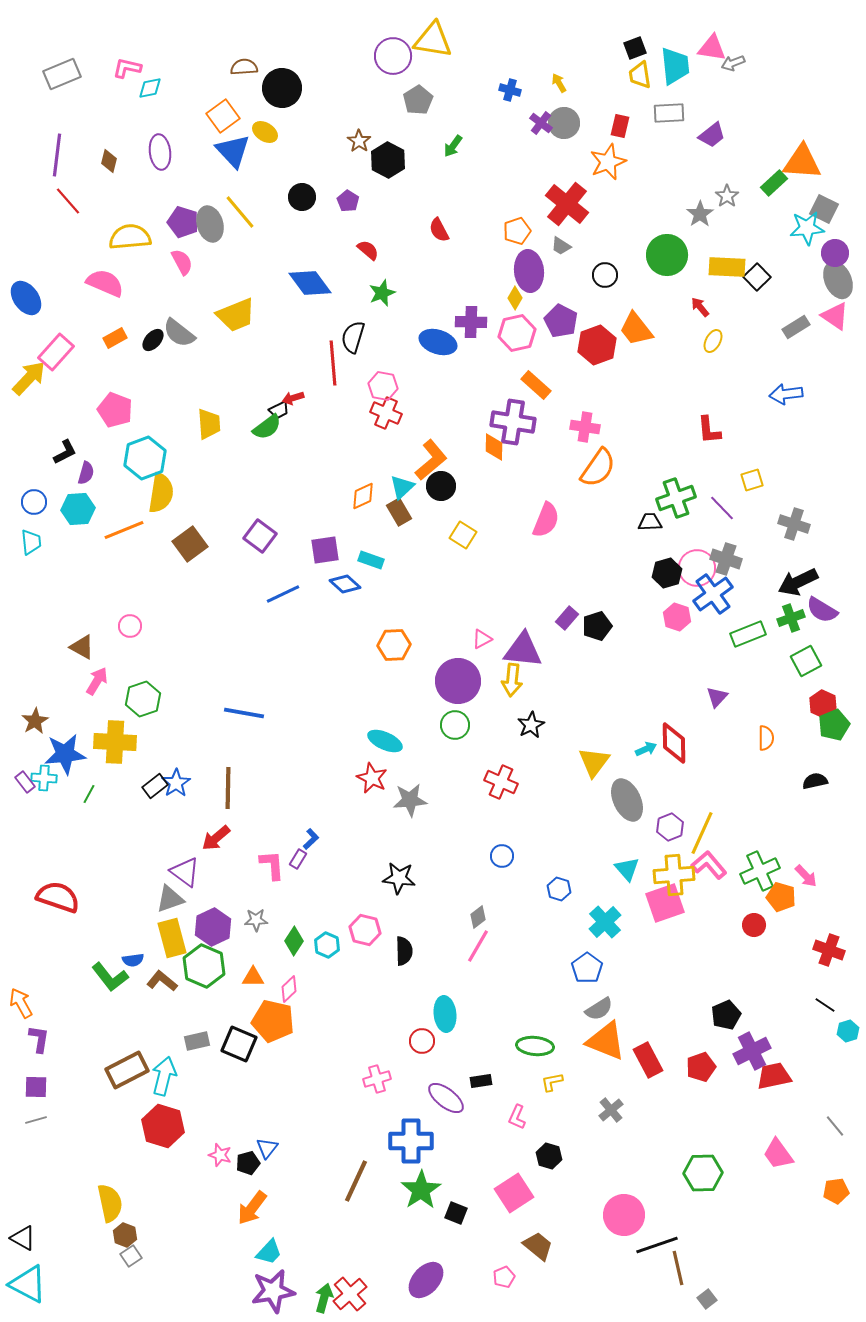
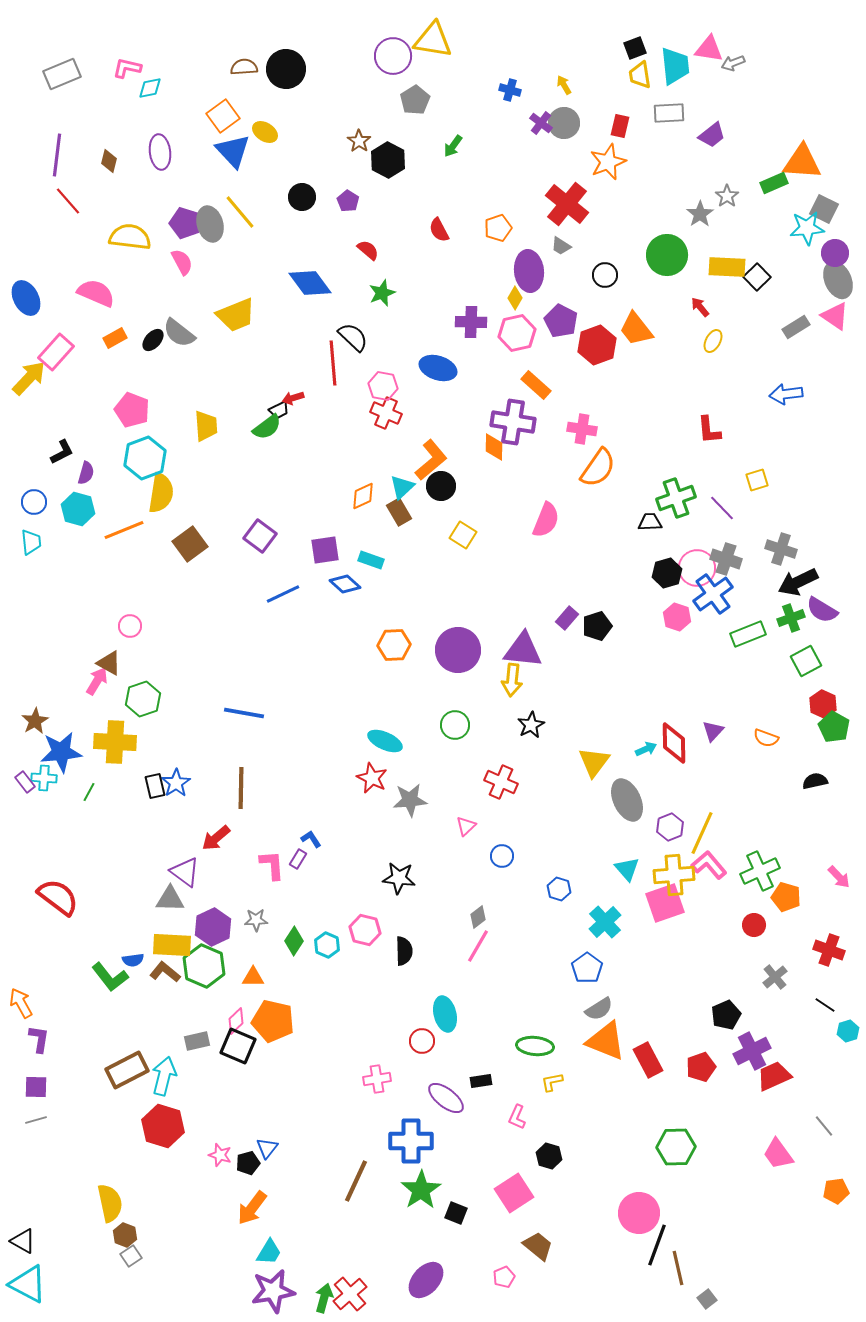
pink triangle at (712, 48): moved 3 px left, 1 px down
yellow arrow at (559, 83): moved 5 px right, 2 px down
black circle at (282, 88): moved 4 px right, 19 px up
gray pentagon at (418, 100): moved 3 px left
green rectangle at (774, 183): rotated 20 degrees clockwise
purple pentagon at (183, 222): moved 2 px right, 1 px down
orange pentagon at (517, 231): moved 19 px left, 3 px up
yellow semicircle at (130, 237): rotated 12 degrees clockwise
pink semicircle at (105, 283): moved 9 px left, 10 px down
blue ellipse at (26, 298): rotated 8 degrees clockwise
black semicircle at (353, 337): rotated 116 degrees clockwise
blue ellipse at (438, 342): moved 26 px down
pink pentagon at (115, 410): moved 17 px right
yellow trapezoid at (209, 424): moved 3 px left, 2 px down
pink cross at (585, 427): moved 3 px left, 2 px down
black L-shape at (65, 452): moved 3 px left
yellow square at (752, 480): moved 5 px right
cyan hexagon at (78, 509): rotated 20 degrees clockwise
gray cross at (794, 524): moved 13 px left, 25 px down
pink triangle at (482, 639): moved 16 px left, 187 px down; rotated 15 degrees counterclockwise
brown triangle at (82, 647): moved 27 px right, 16 px down
purple circle at (458, 681): moved 31 px up
purple triangle at (717, 697): moved 4 px left, 34 px down
green pentagon at (834, 725): moved 2 px down; rotated 20 degrees counterclockwise
orange semicircle at (766, 738): rotated 110 degrees clockwise
blue star at (65, 754): moved 4 px left, 2 px up
black rectangle at (155, 786): rotated 65 degrees counterclockwise
brown line at (228, 788): moved 13 px right
green line at (89, 794): moved 2 px up
blue L-shape at (311, 839): rotated 80 degrees counterclockwise
pink arrow at (806, 876): moved 33 px right, 1 px down
red semicircle at (58, 897): rotated 18 degrees clockwise
orange pentagon at (781, 897): moved 5 px right
gray triangle at (170, 899): rotated 20 degrees clockwise
yellow rectangle at (172, 938): moved 7 px down; rotated 72 degrees counterclockwise
brown L-shape at (162, 981): moved 3 px right, 9 px up
pink diamond at (289, 989): moved 53 px left, 32 px down
cyan ellipse at (445, 1014): rotated 8 degrees counterclockwise
black square at (239, 1044): moved 1 px left, 2 px down
red trapezoid at (774, 1076): rotated 12 degrees counterclockwise
pink cross at (377, 1079): rotated 8 degrees clockwise
gray cross at (611, 1110): moved 164 px right, 133 px up
gray line at (835, 1126): moved 11 px left
green hexagon at (703, 1173): moved 27 px left, 26 px up
pink circle at (624, 1215): moved 15 px right, 2 px up
black triangle at (23, 1238): moved 3 px down
black line at (657, 1245): rotated 51 degrees counterclockwise
cyan trapezoid at (269, 1252): rotated 12 degrees counterclockwise
